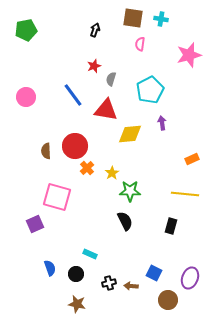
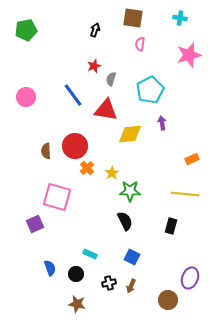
cyan cross: moved 19 px right, 1 px up
blue square: moved 22 px left, 16 px up
brown arrow: rotated 72 degrees counterclockwise
